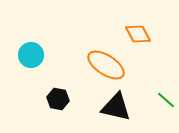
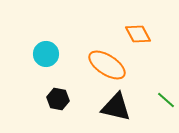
cyan circle: moved 15 px right, 1 px up
orange ellipse: moved 1 px right
